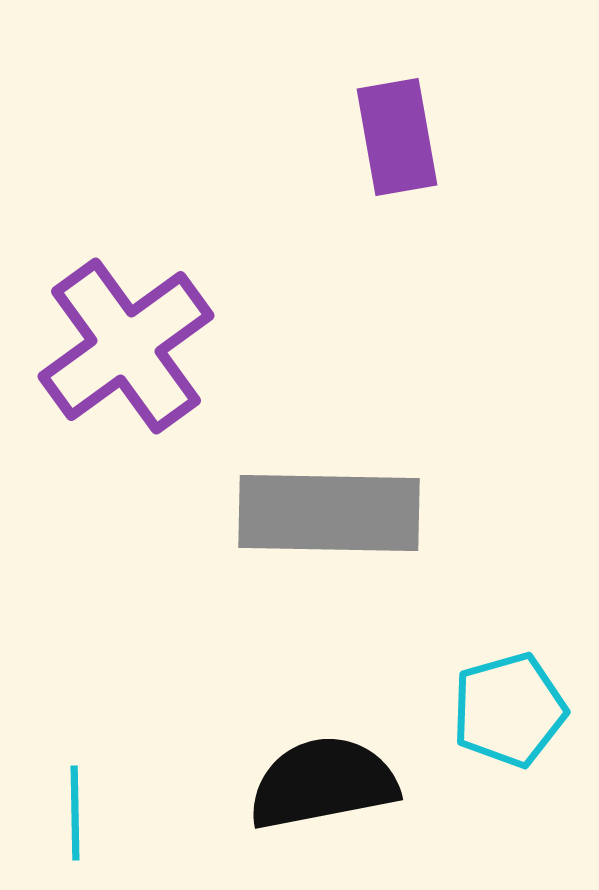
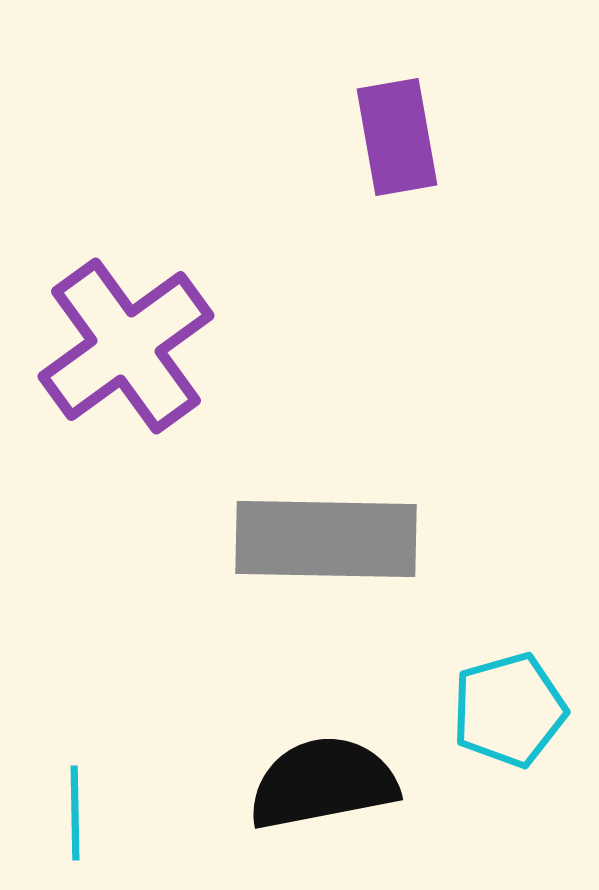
gray rectangle: moved 3 px left, 26 px down
